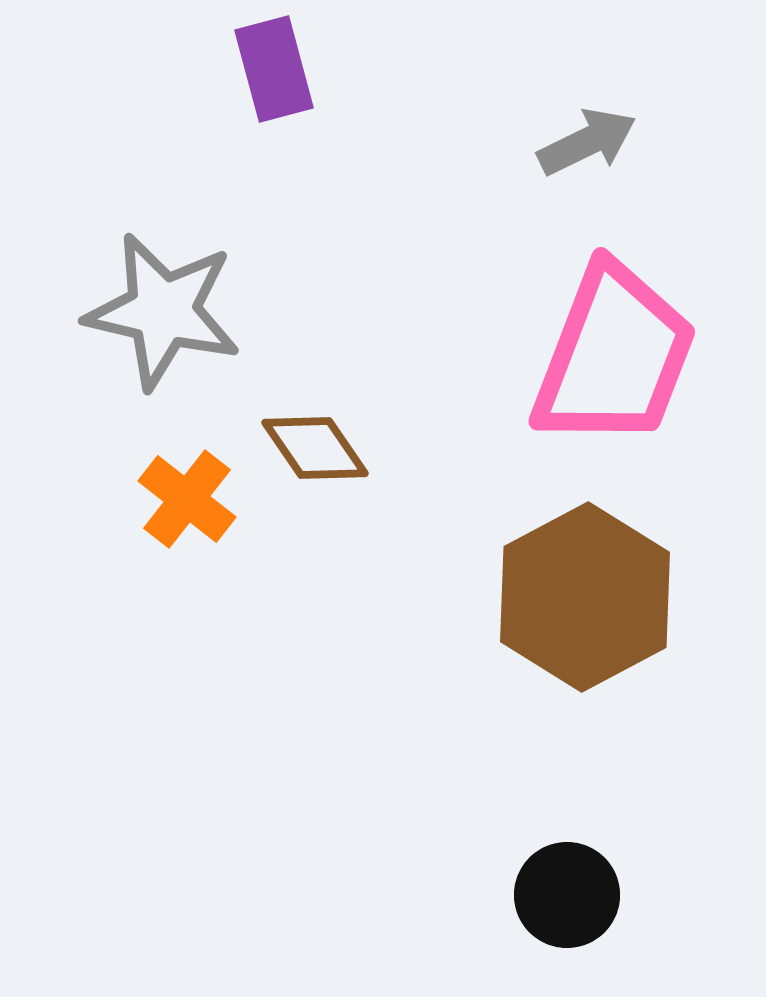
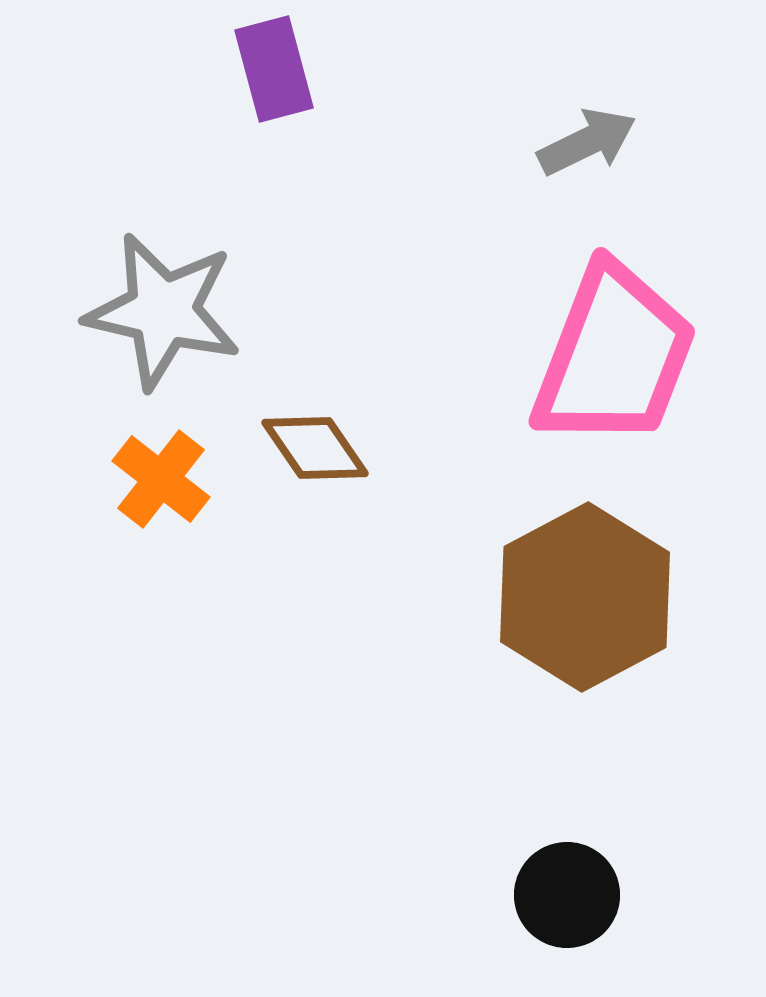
orange cross: moved 26 px left, 20 px up
